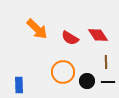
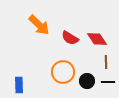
orange arrow: moved 2 px right, 4 px up
red diamond: moved 1 px left, 4 px down
